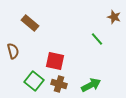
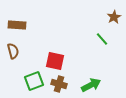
brown star: rotated 24 degrees clockwise
brown rectangle: moved 13 px left, 2 px down; rotated 36 degrees counterclockwise
green line: moved 5 px right
green square: rotated 30 degrees clockwise
